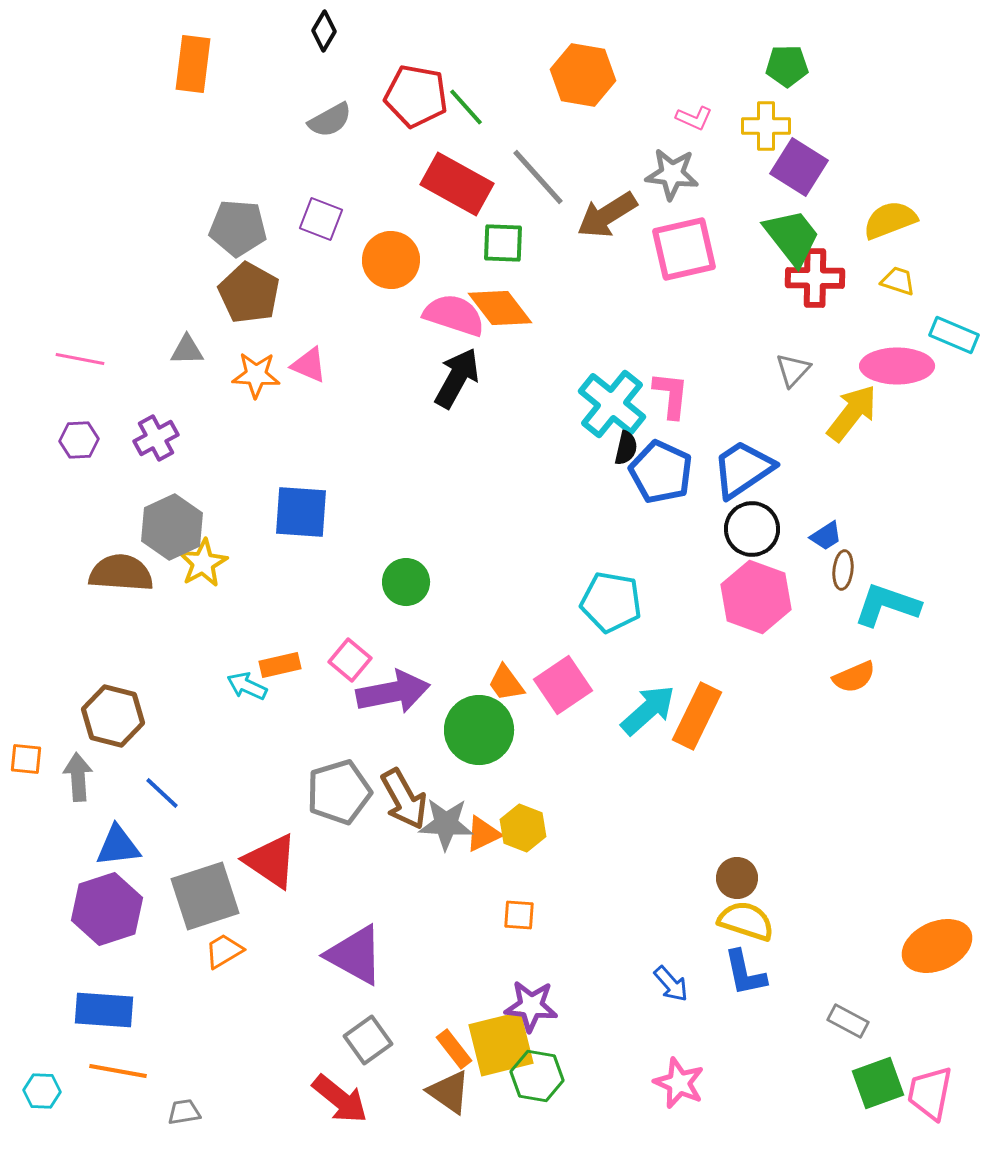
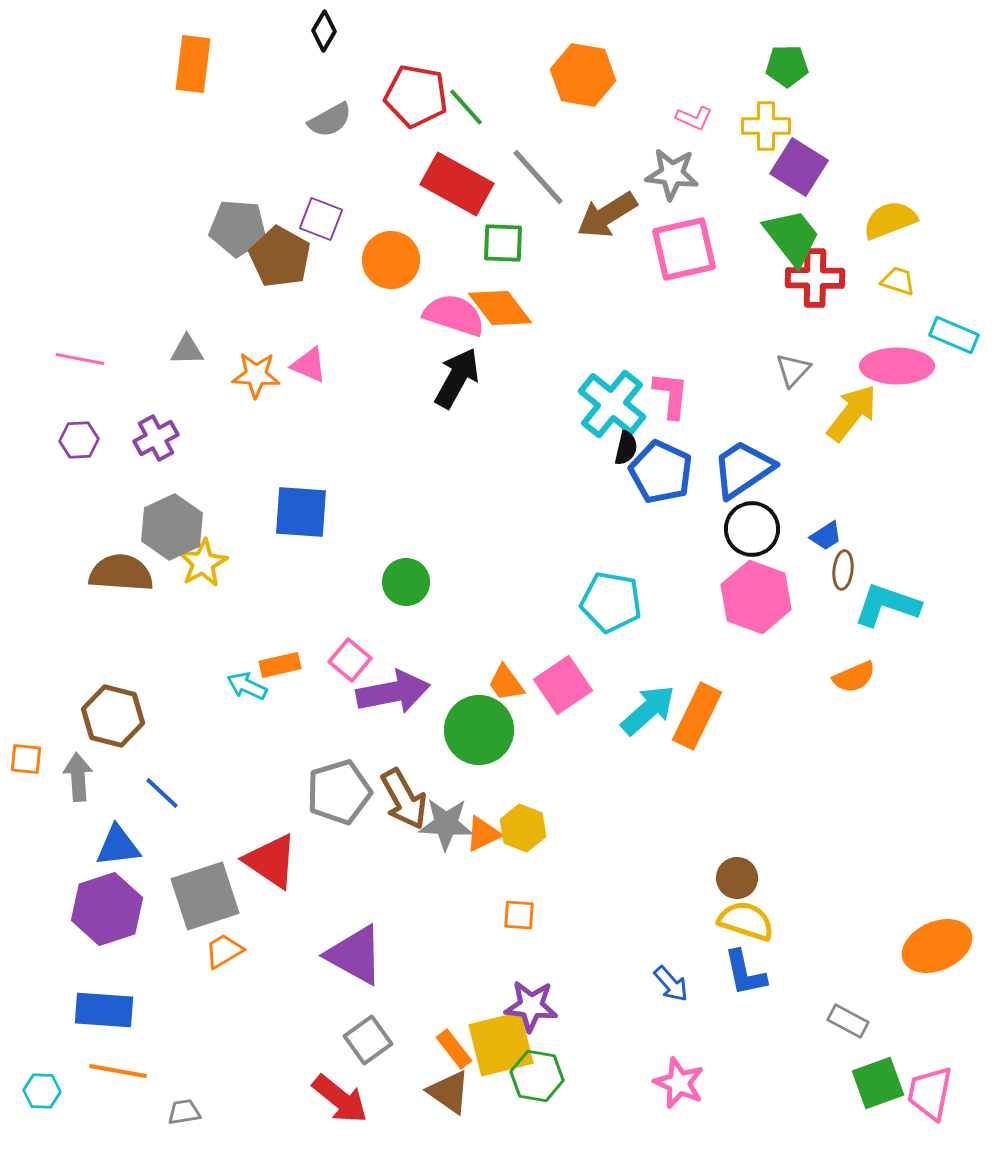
brown pentagon at (249, 293): moved 31 px right, 36 px up
